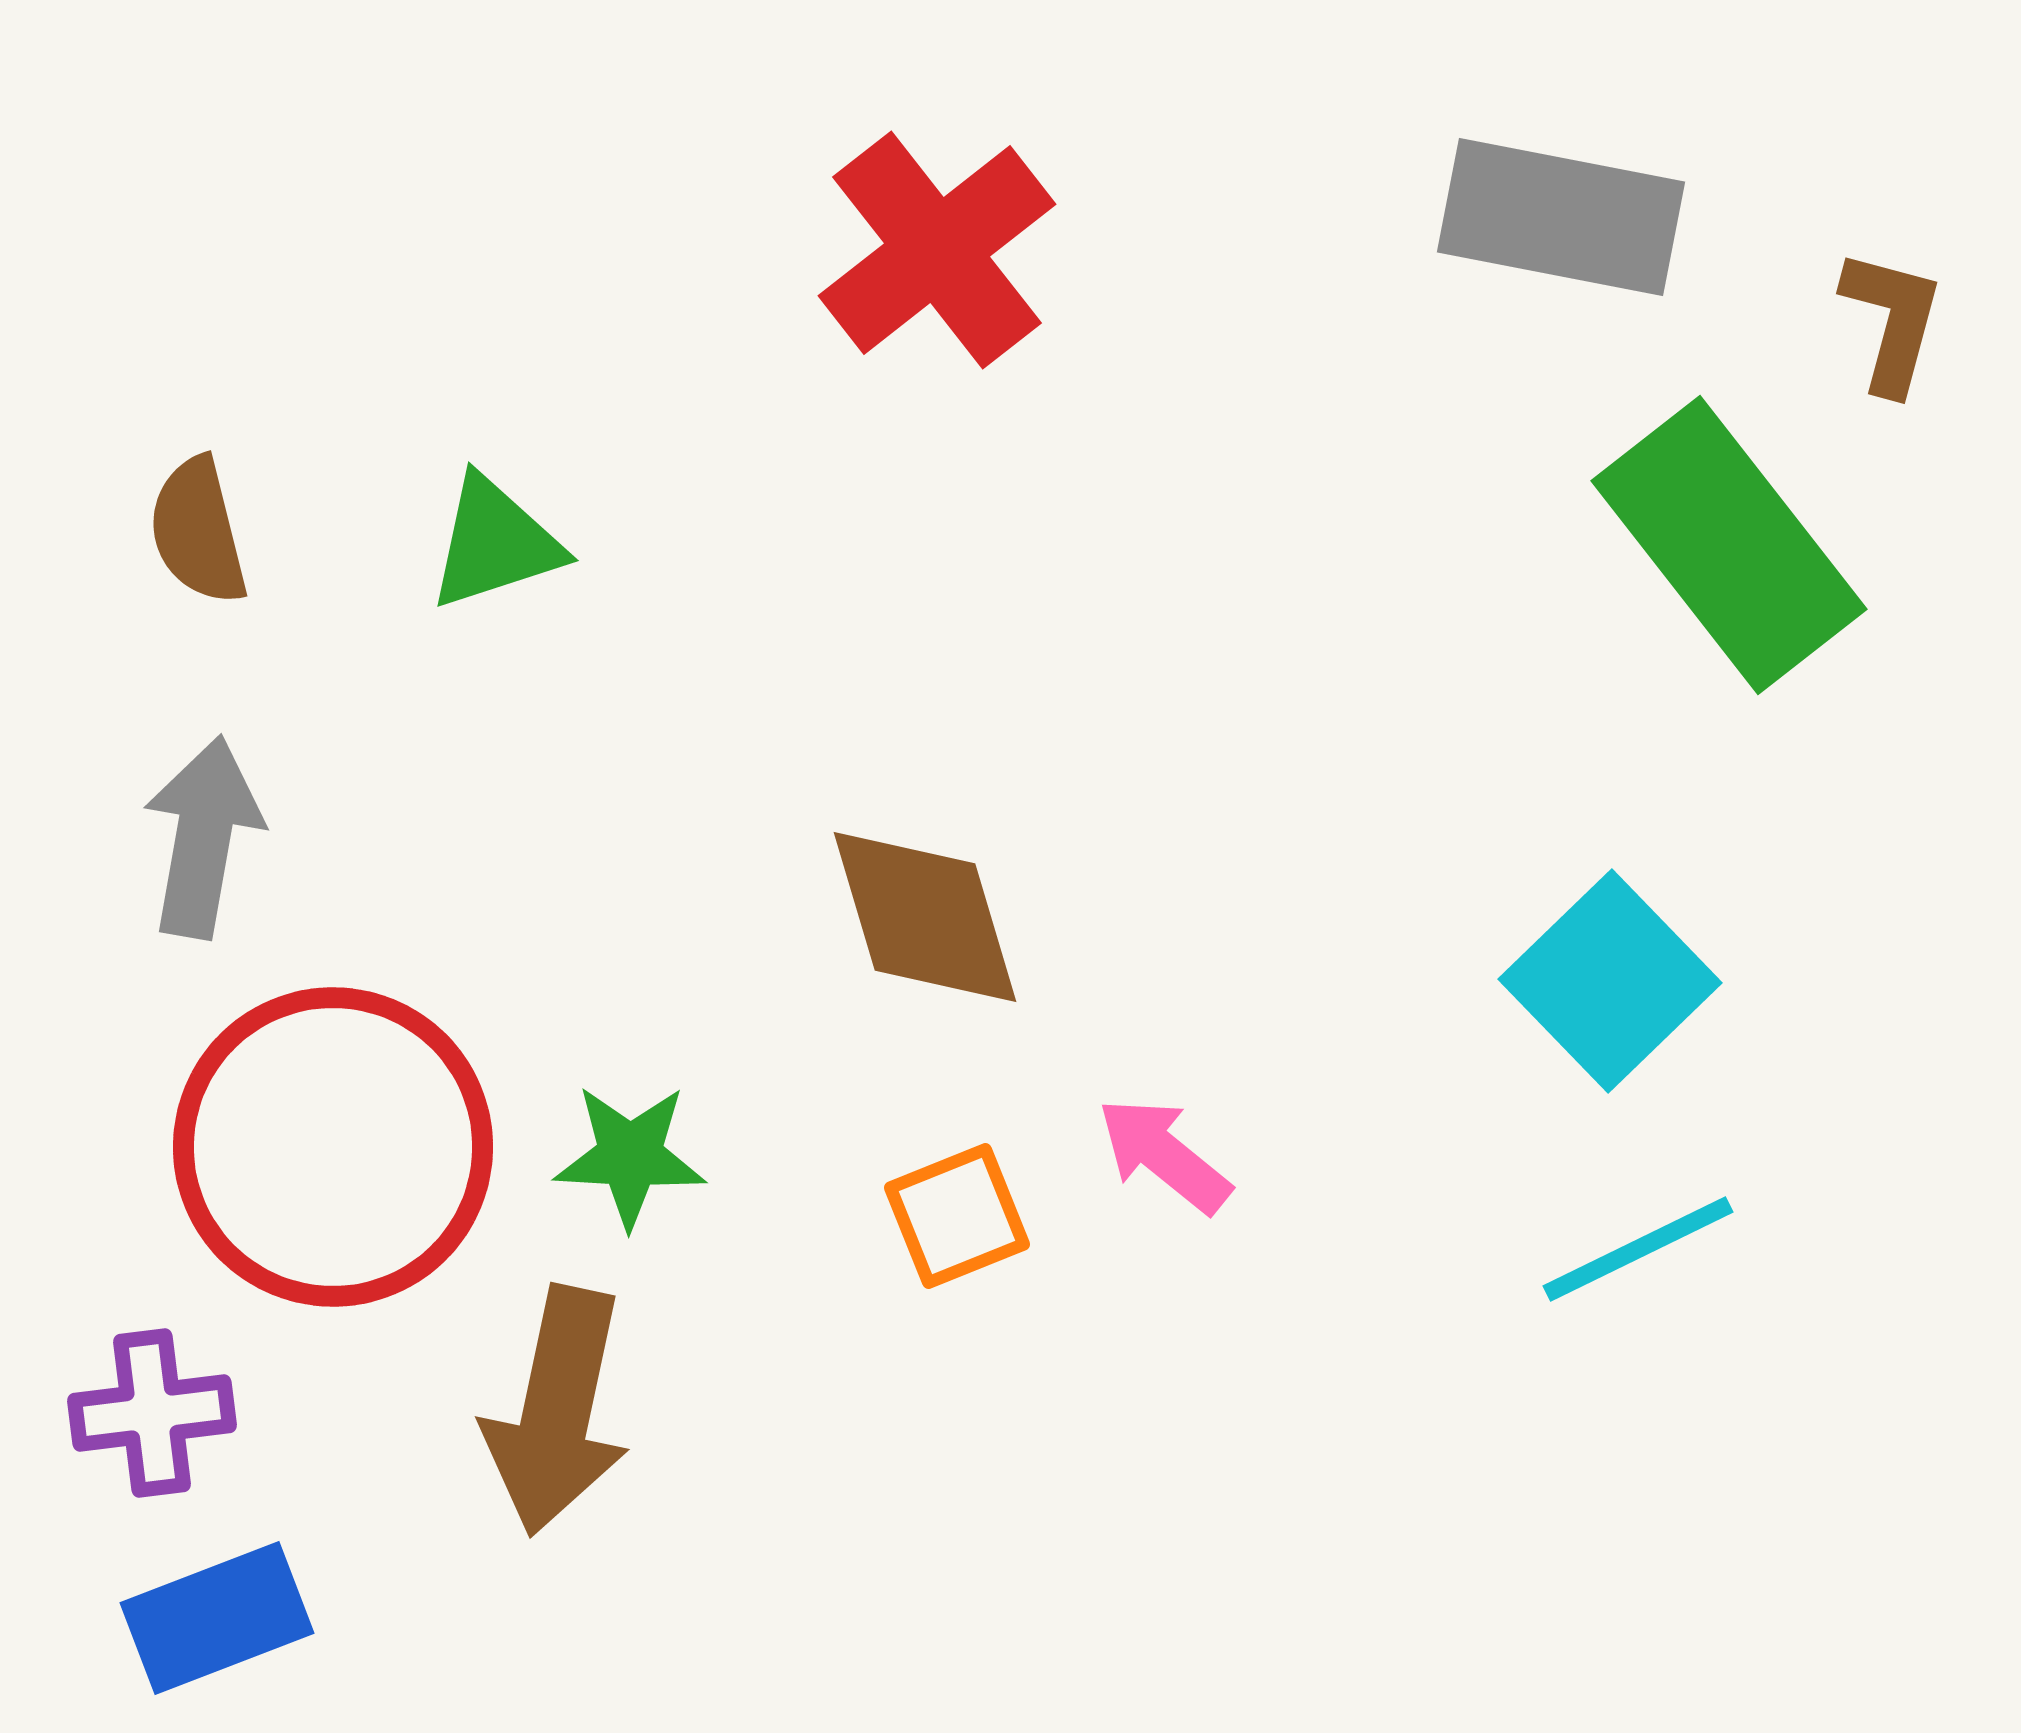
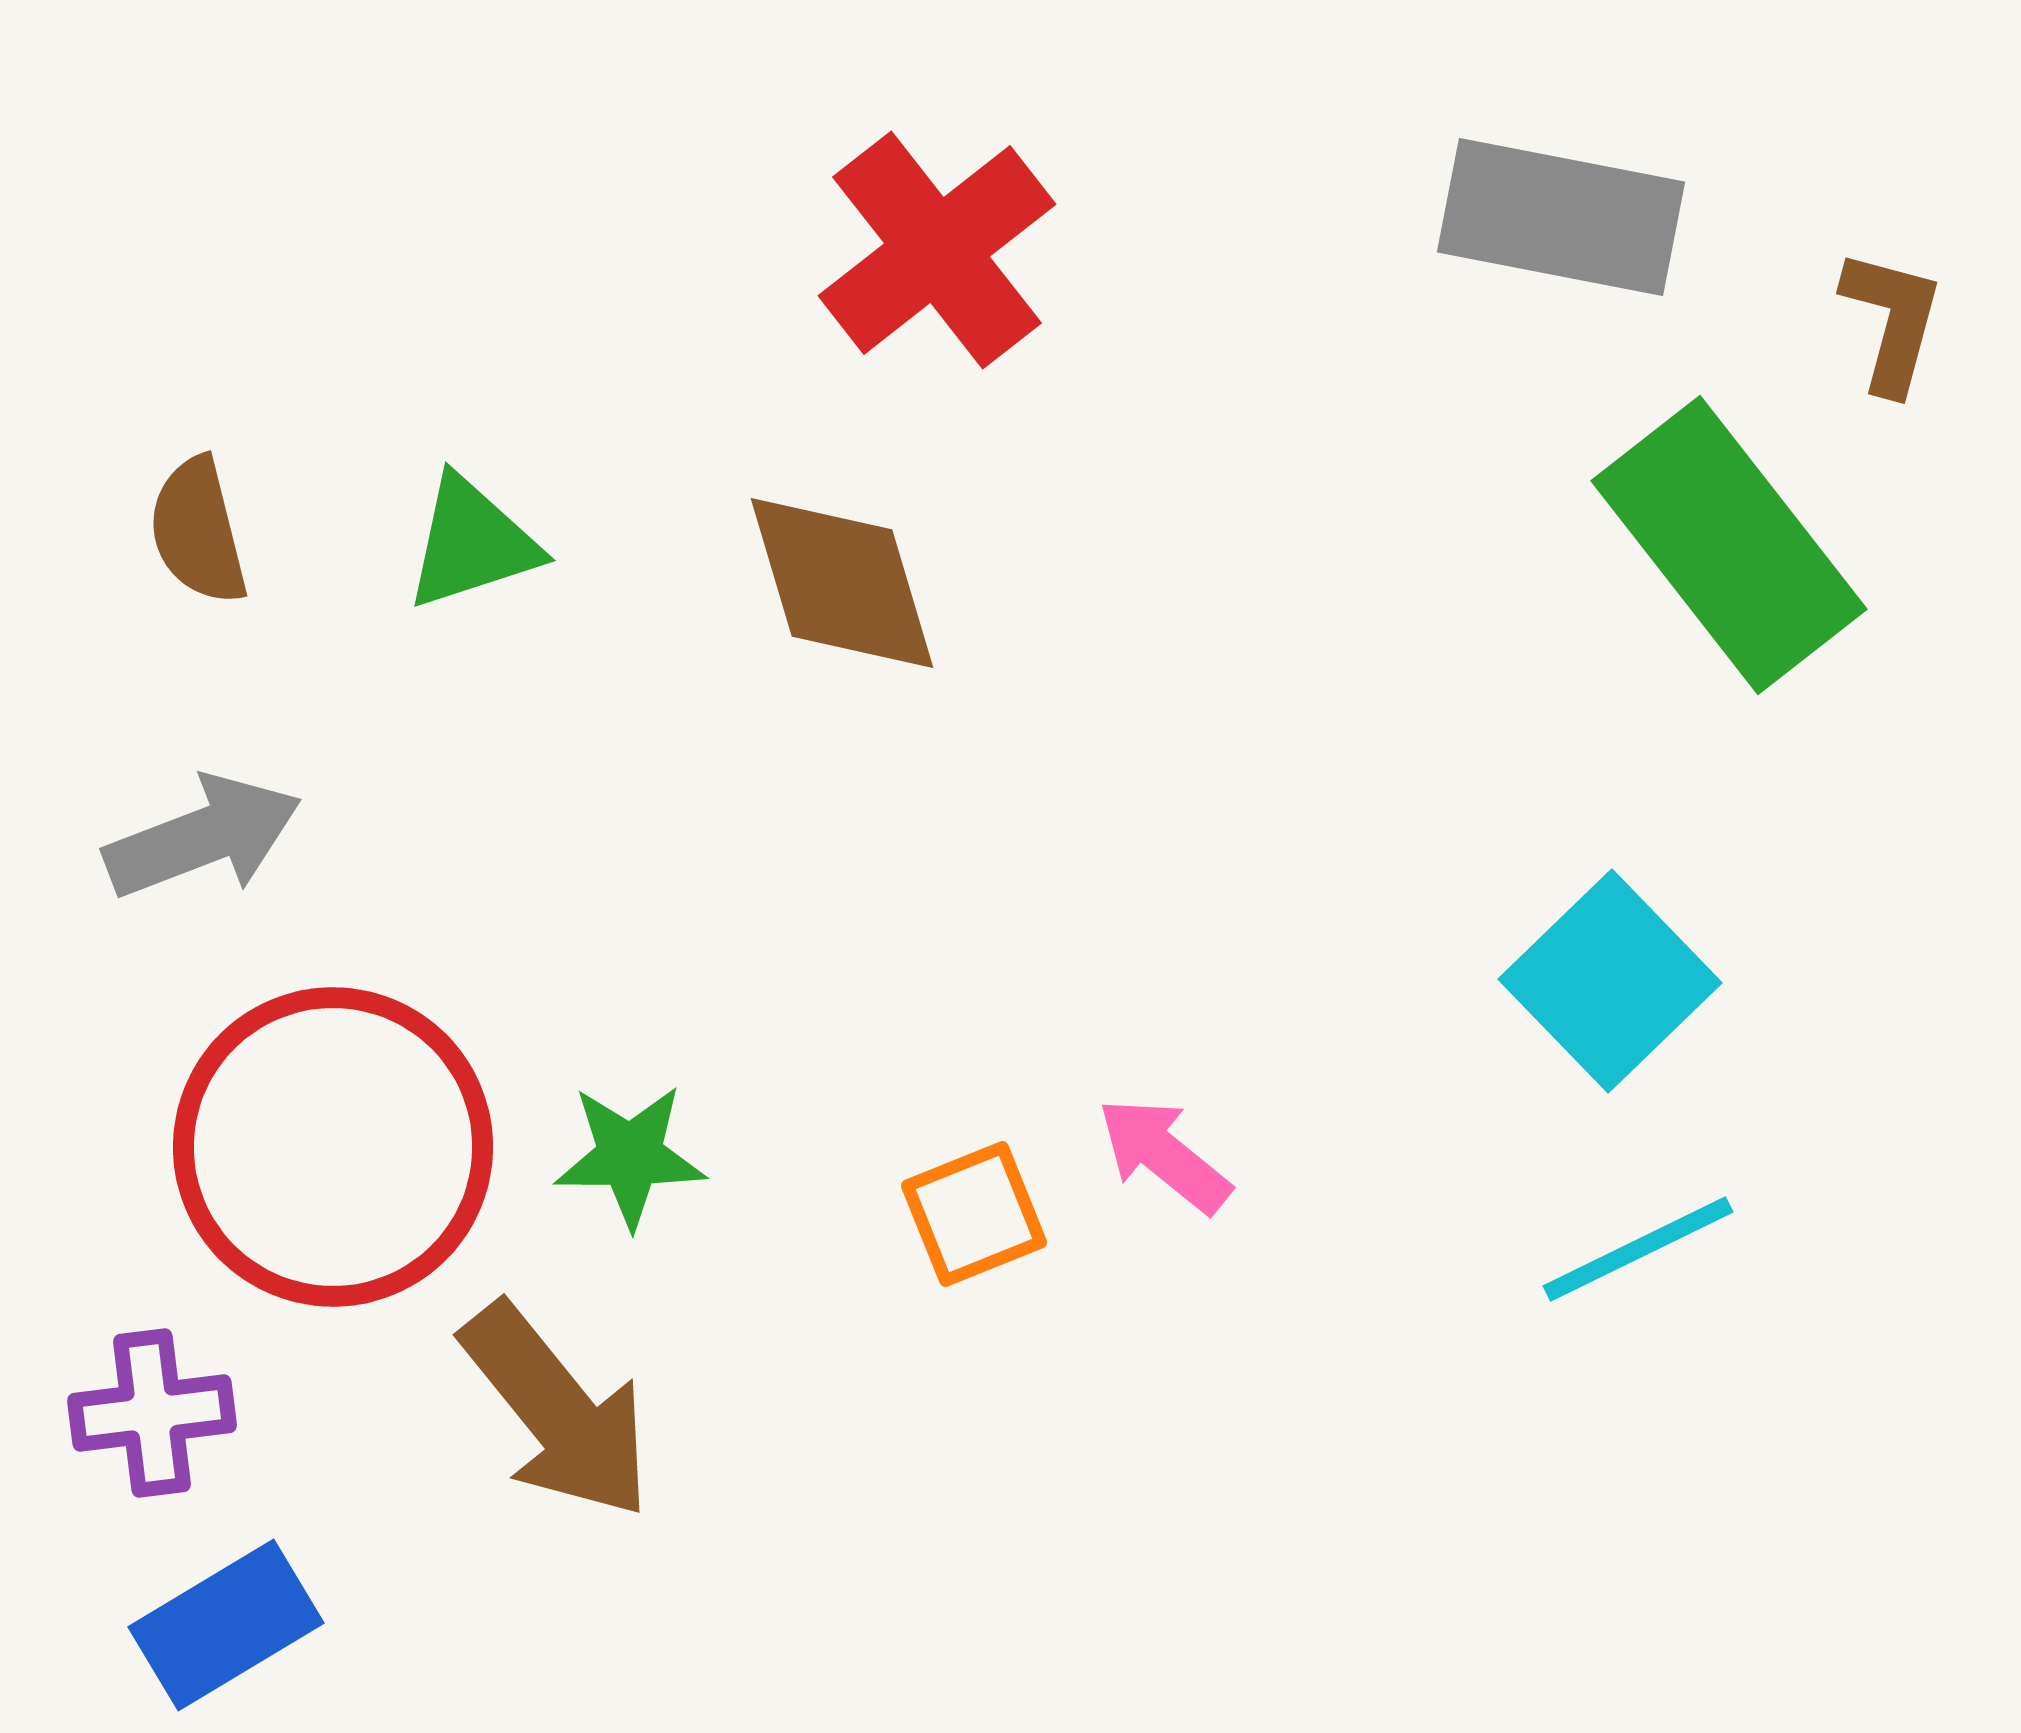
green triangle: moved 23 px left
gray arrow: rotated 59 degrees clockwise
brown diamond: moved 83 px left, 334 px up
green star: rotated 3 degrees counterclockwise
orange square: moved 17 px right, 2 px up
brown arrow: rotated 51 degrees counterclockwise
blue rectangle: moved 9 px right, 7 px down; rotated 10 degrees counterclockwise
